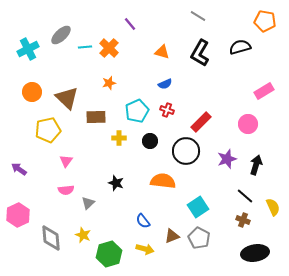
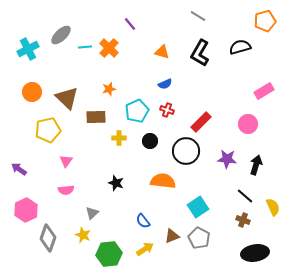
orange pentagon at (265, 21): rotated 25 degrees counterclockwise
orange star at (109, 83): moved 6 px down
purple star at (227, 159): rotated 24 degrees clockwise
gray triangle at (88, 203): moved 4 px right, 10 px down
pink hexagon at (18, 215): moved 8 px right, 5 px up
gray diamond at (51, 238): moved 3 px left; rotated 24 degrees clockwise
yellow arrow at (145, 249): rotated 48 degrees counterclockwise
green hexagon at (109, 254): rotated 10 degrees clockwise
